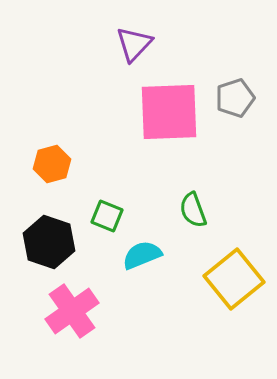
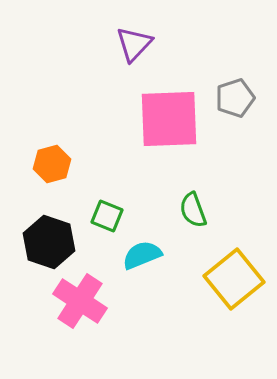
pink square: moved 7 px down
pink cross: moved 8 px right, 10 px up; rotated 22 degrees counterclockwise
